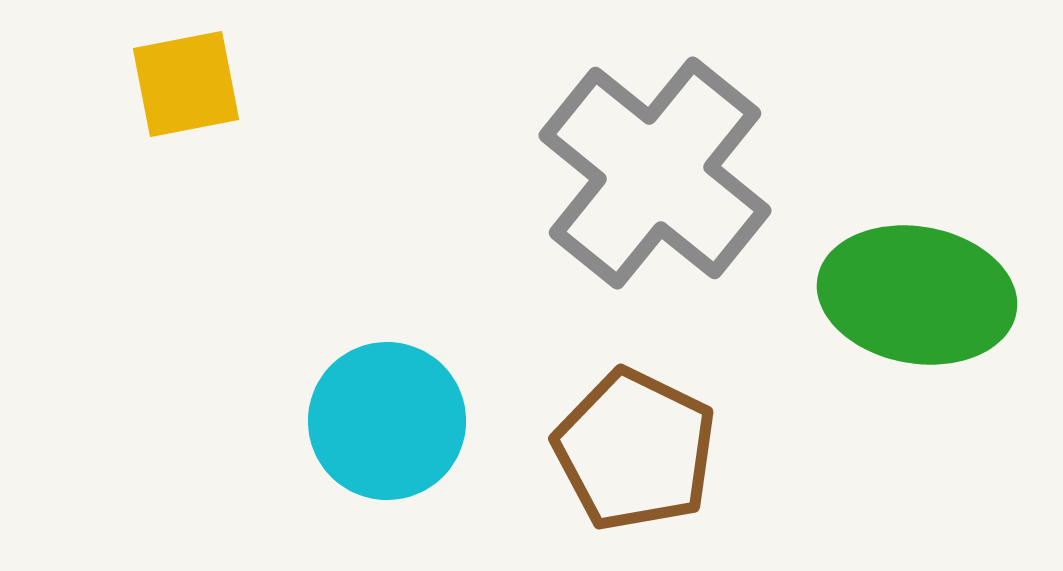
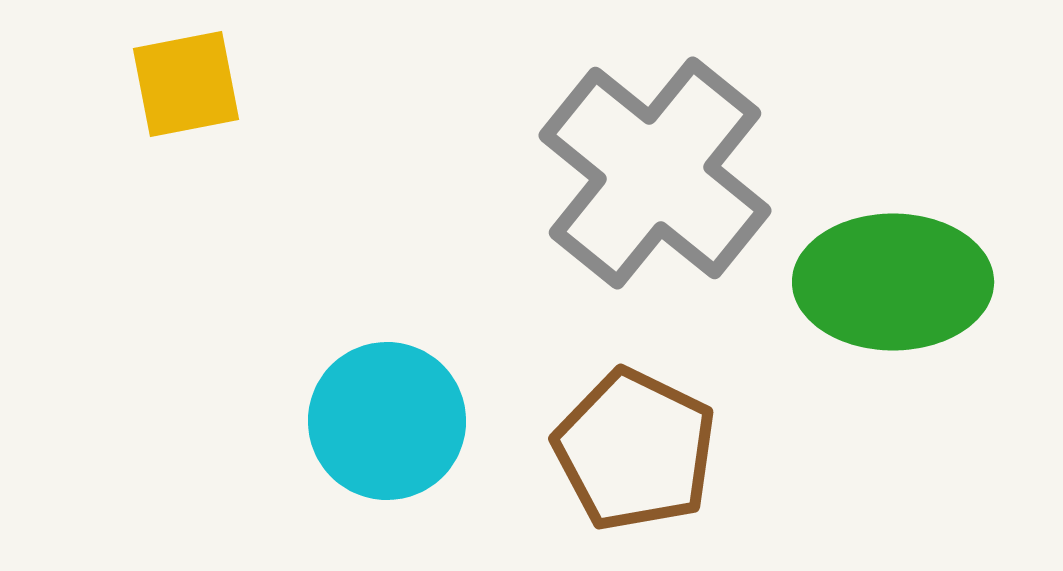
green ellipse: moved 24 px left, 13 px up; rotated 10 degrees counterclockwise
